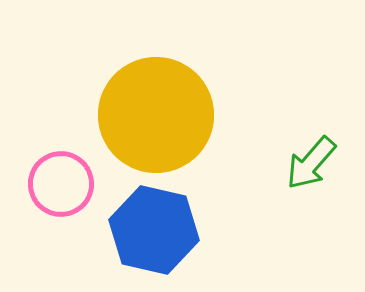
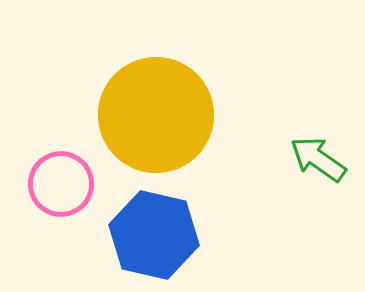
green arrow: moved 7 px right, 4 px up; rotated 84 degrees clockwise
blue hexagon: moved 5 px down
